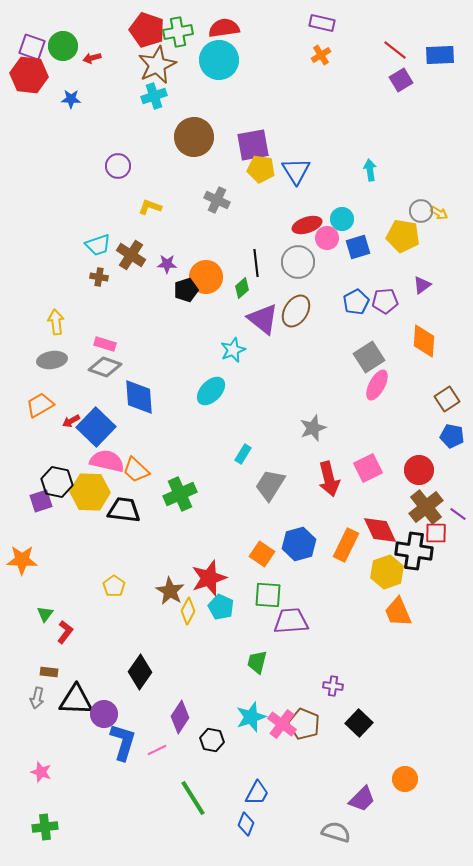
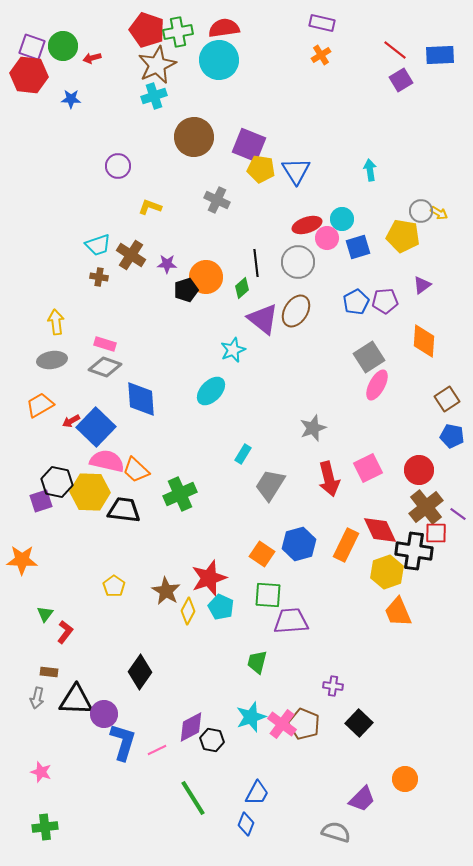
purple square at (253, 145): moved 4 px left; rotated 32 degrees clockwise
blue diamond at (139, 397): moved 2 px right, 2 px down
brown star at (170, 591): moved 4 px left
purple diamond at (180, 717): moved 11 px right, 10 px down; rotated 28 degrees clockwise
